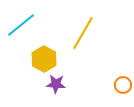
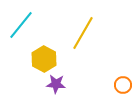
cyan line: rotated 12 degrees counterclockwise
